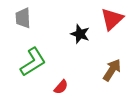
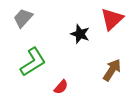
gray trapezoid: rotated 45 degrees clockwise
